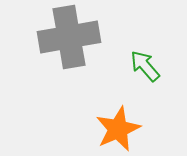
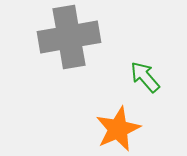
green arrow: moved 11 px down
